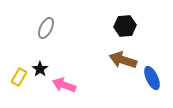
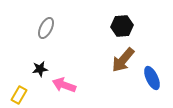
black hexagon: moved 3 px left
brown arrow: rotated 68 degrees counterclockwise
black star: rotated 28 degrees clockwise
yellow rectangle: moved 18 px down
